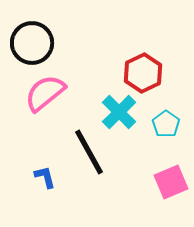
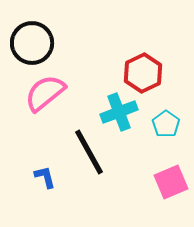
cyan cross: rotated 24 degrees clockwise
